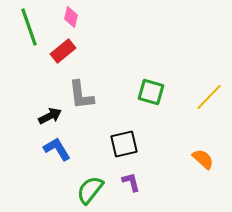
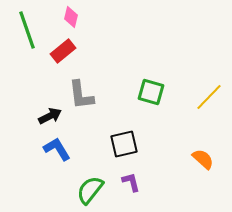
green line: moved 2 px left, 3 px down
